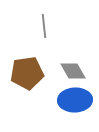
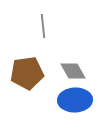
gray line: moved 1 px left
